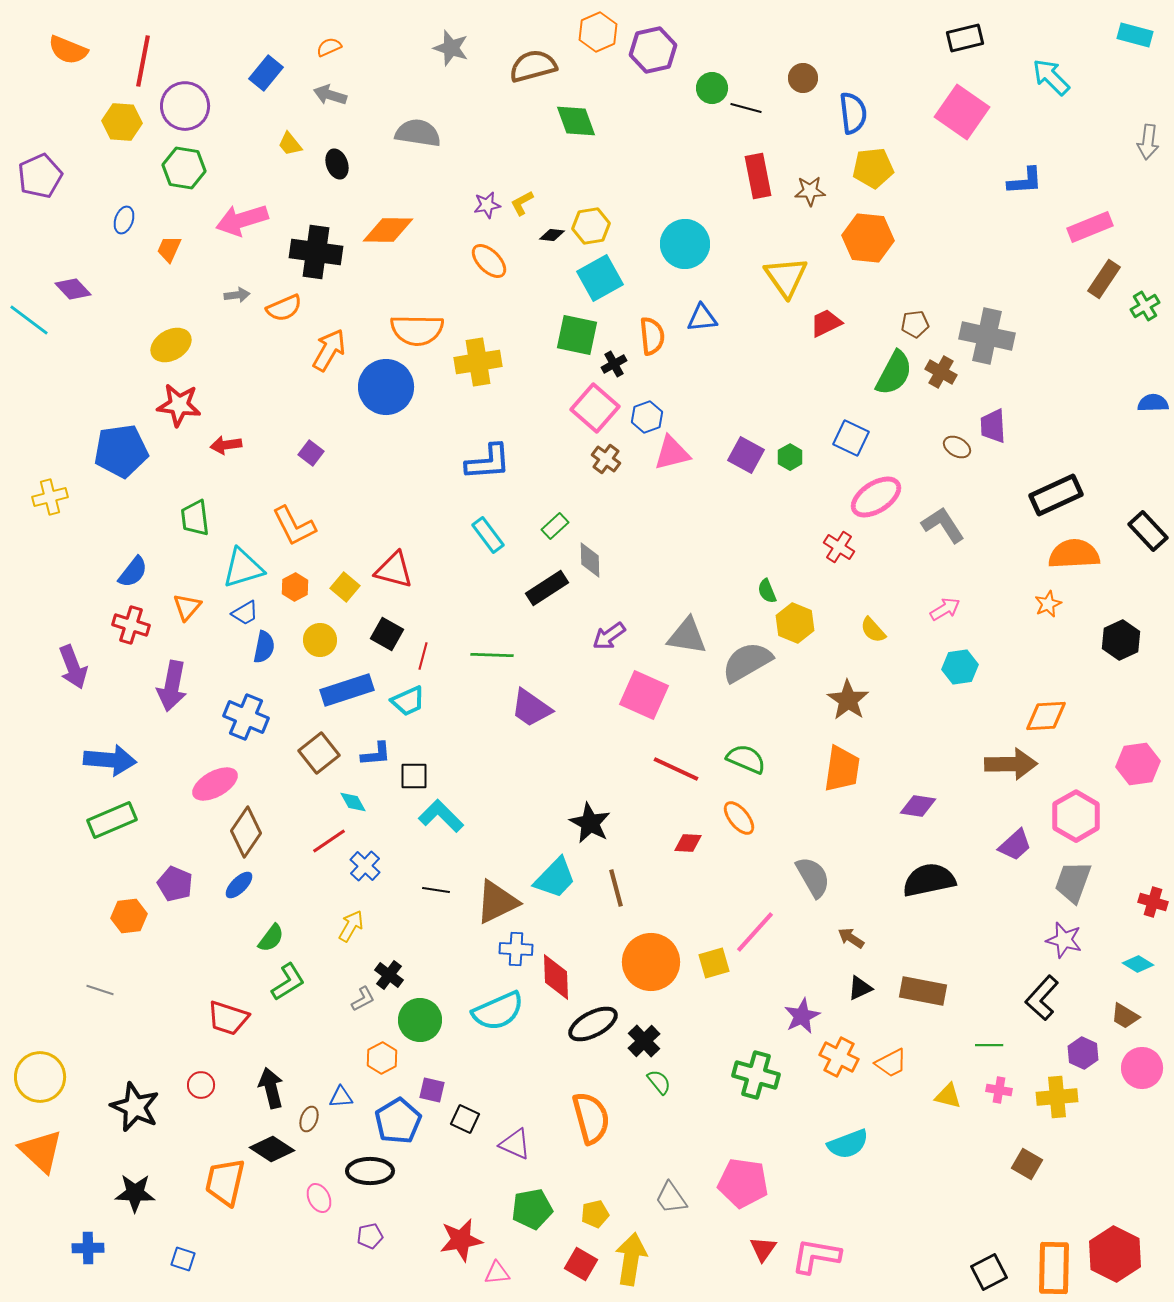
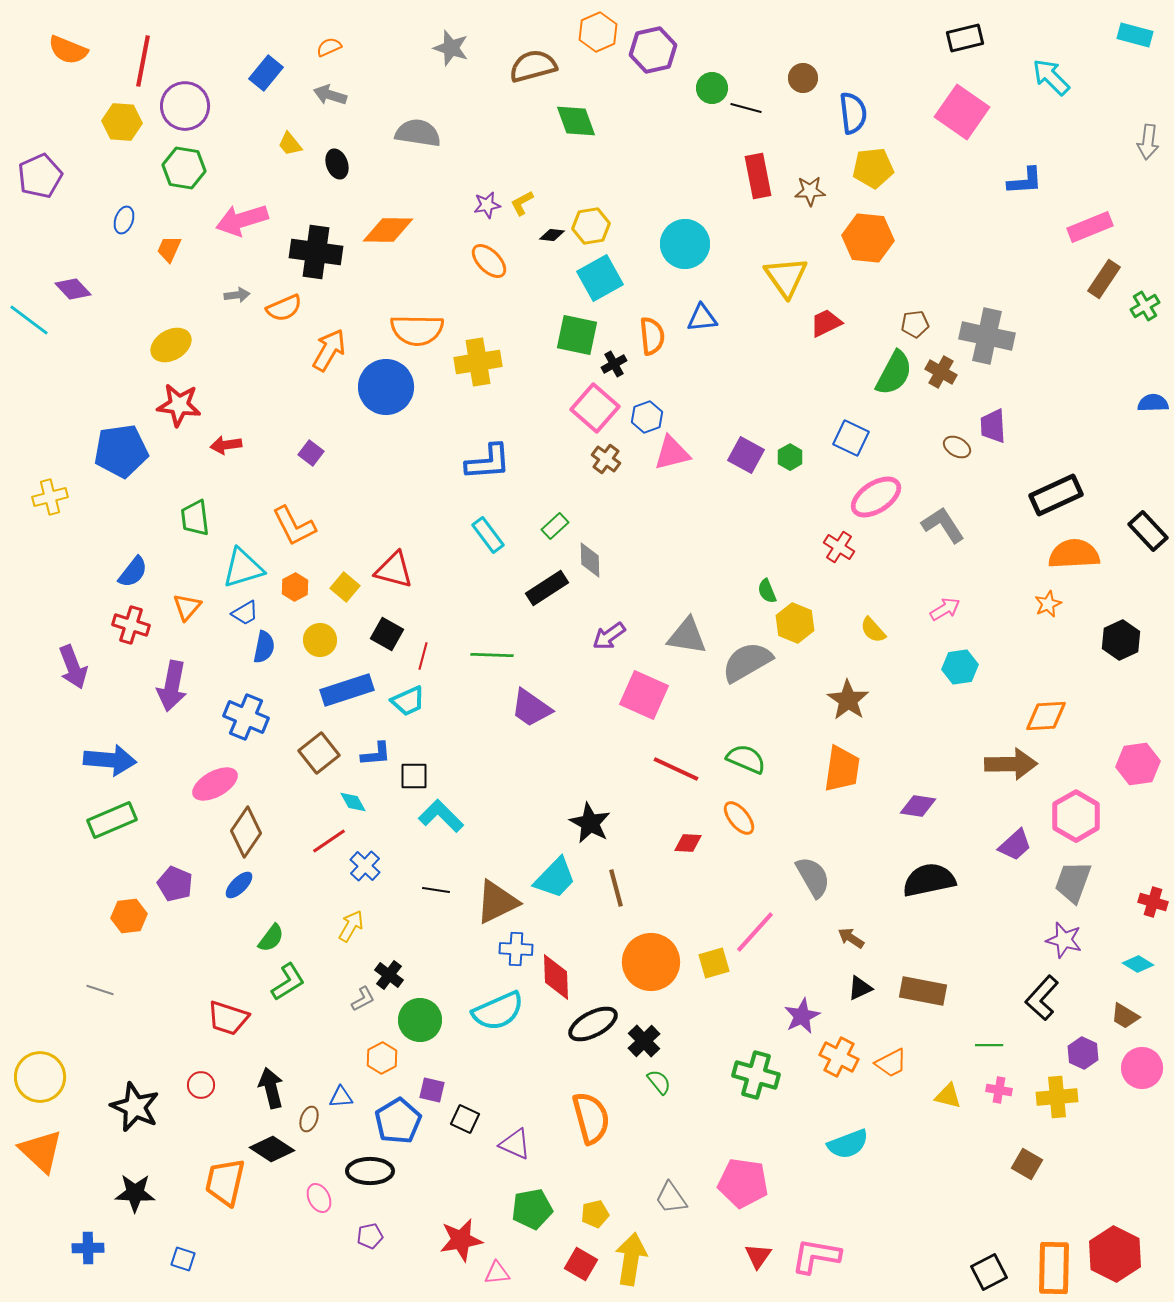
red triangle at (763, 1249): moved 5 px left, 7 px down
